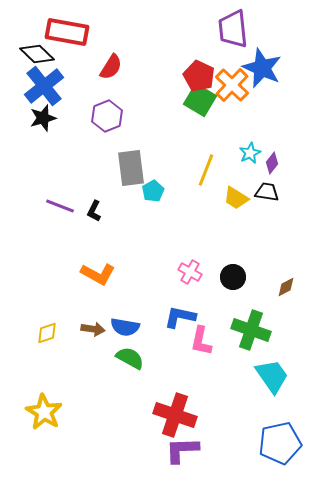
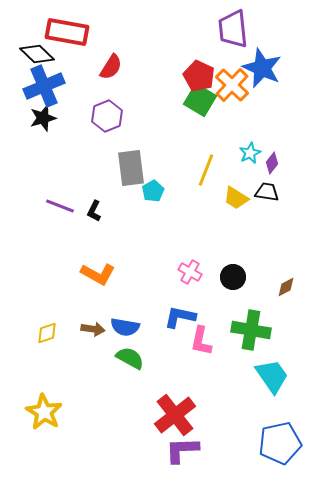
blue cross: rotated 15 degrees clockwise
green cross: rotated 9 degrees counterclockwise
red cross: rotated 33 degrees clockwise
